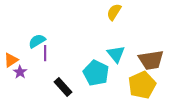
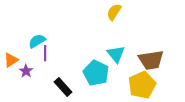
purple star: moved 6 px right, 1 px up
